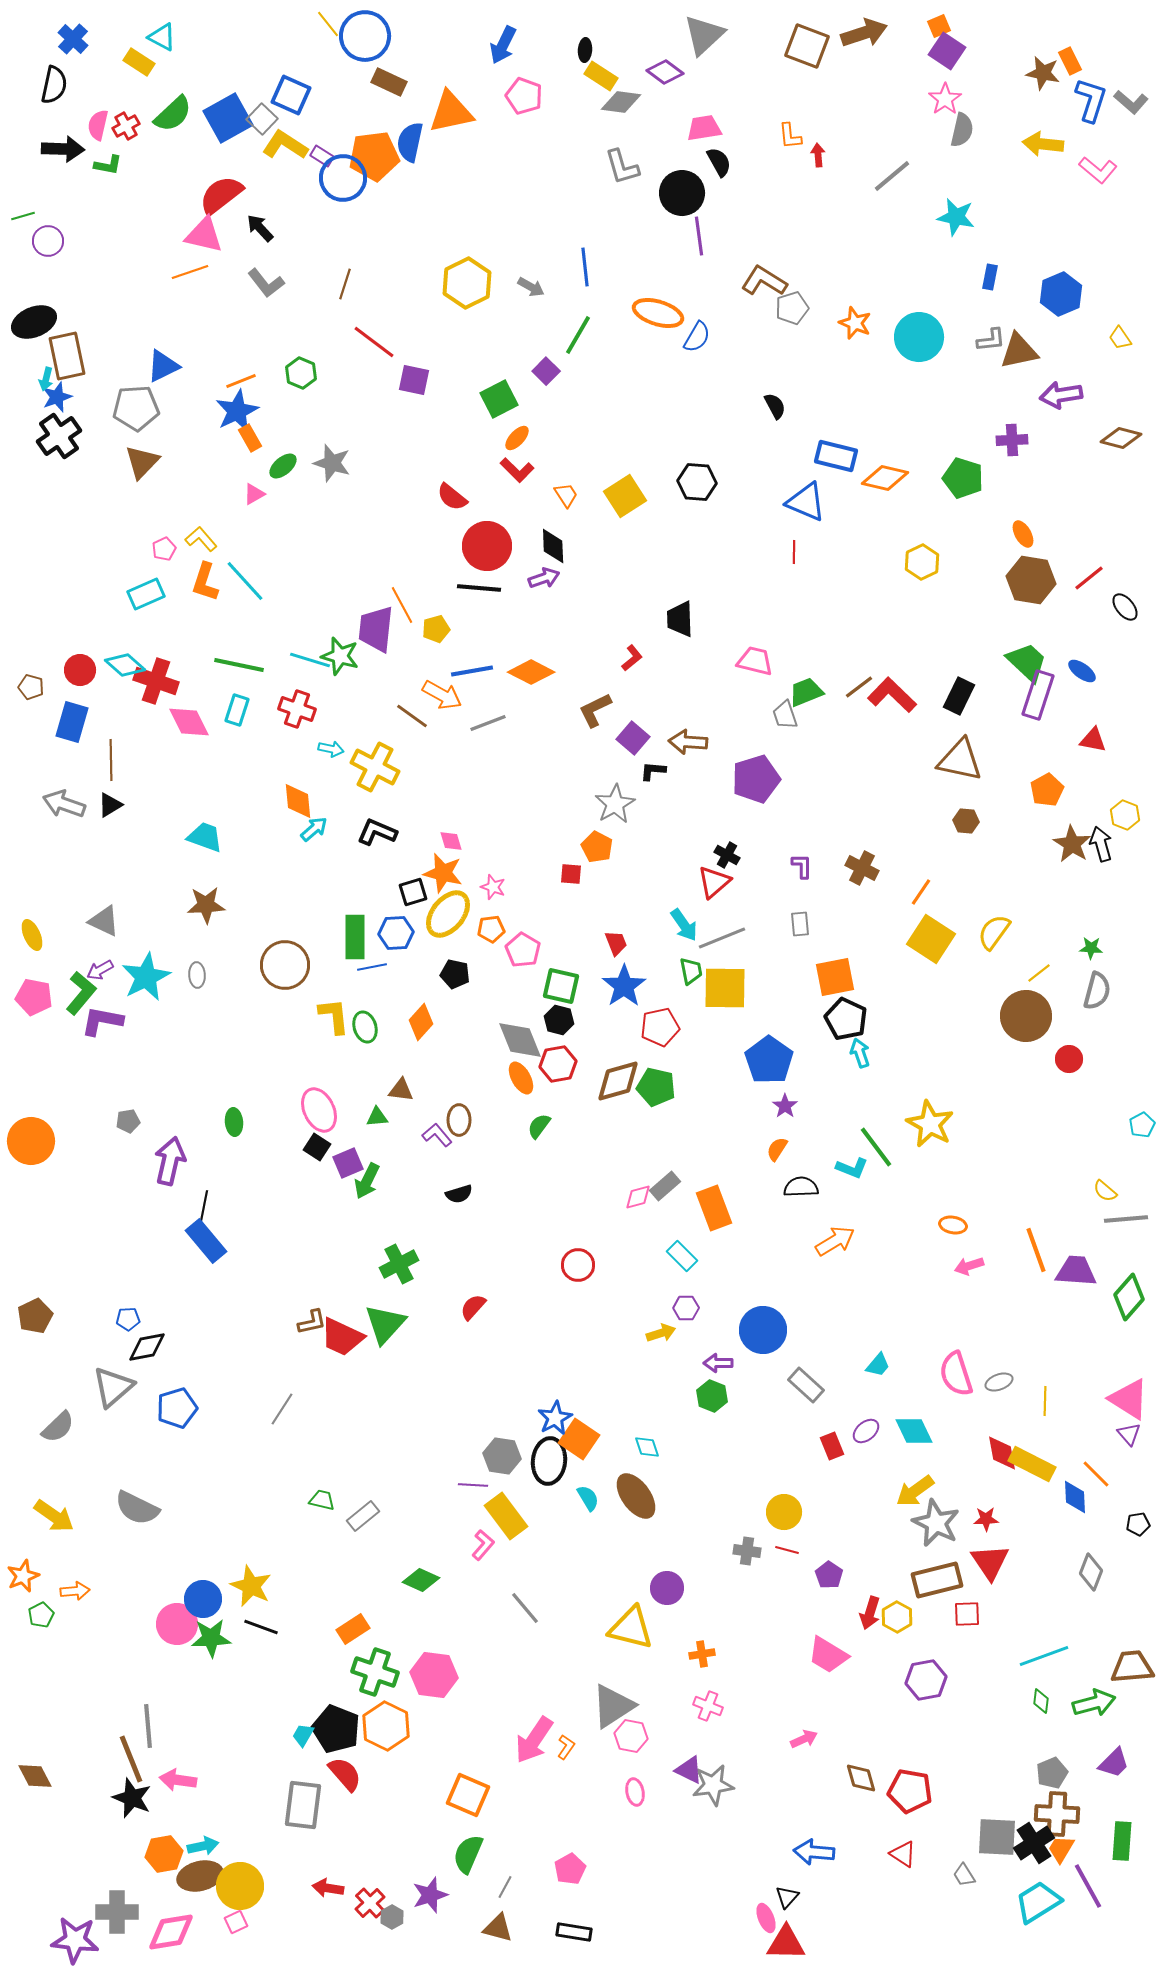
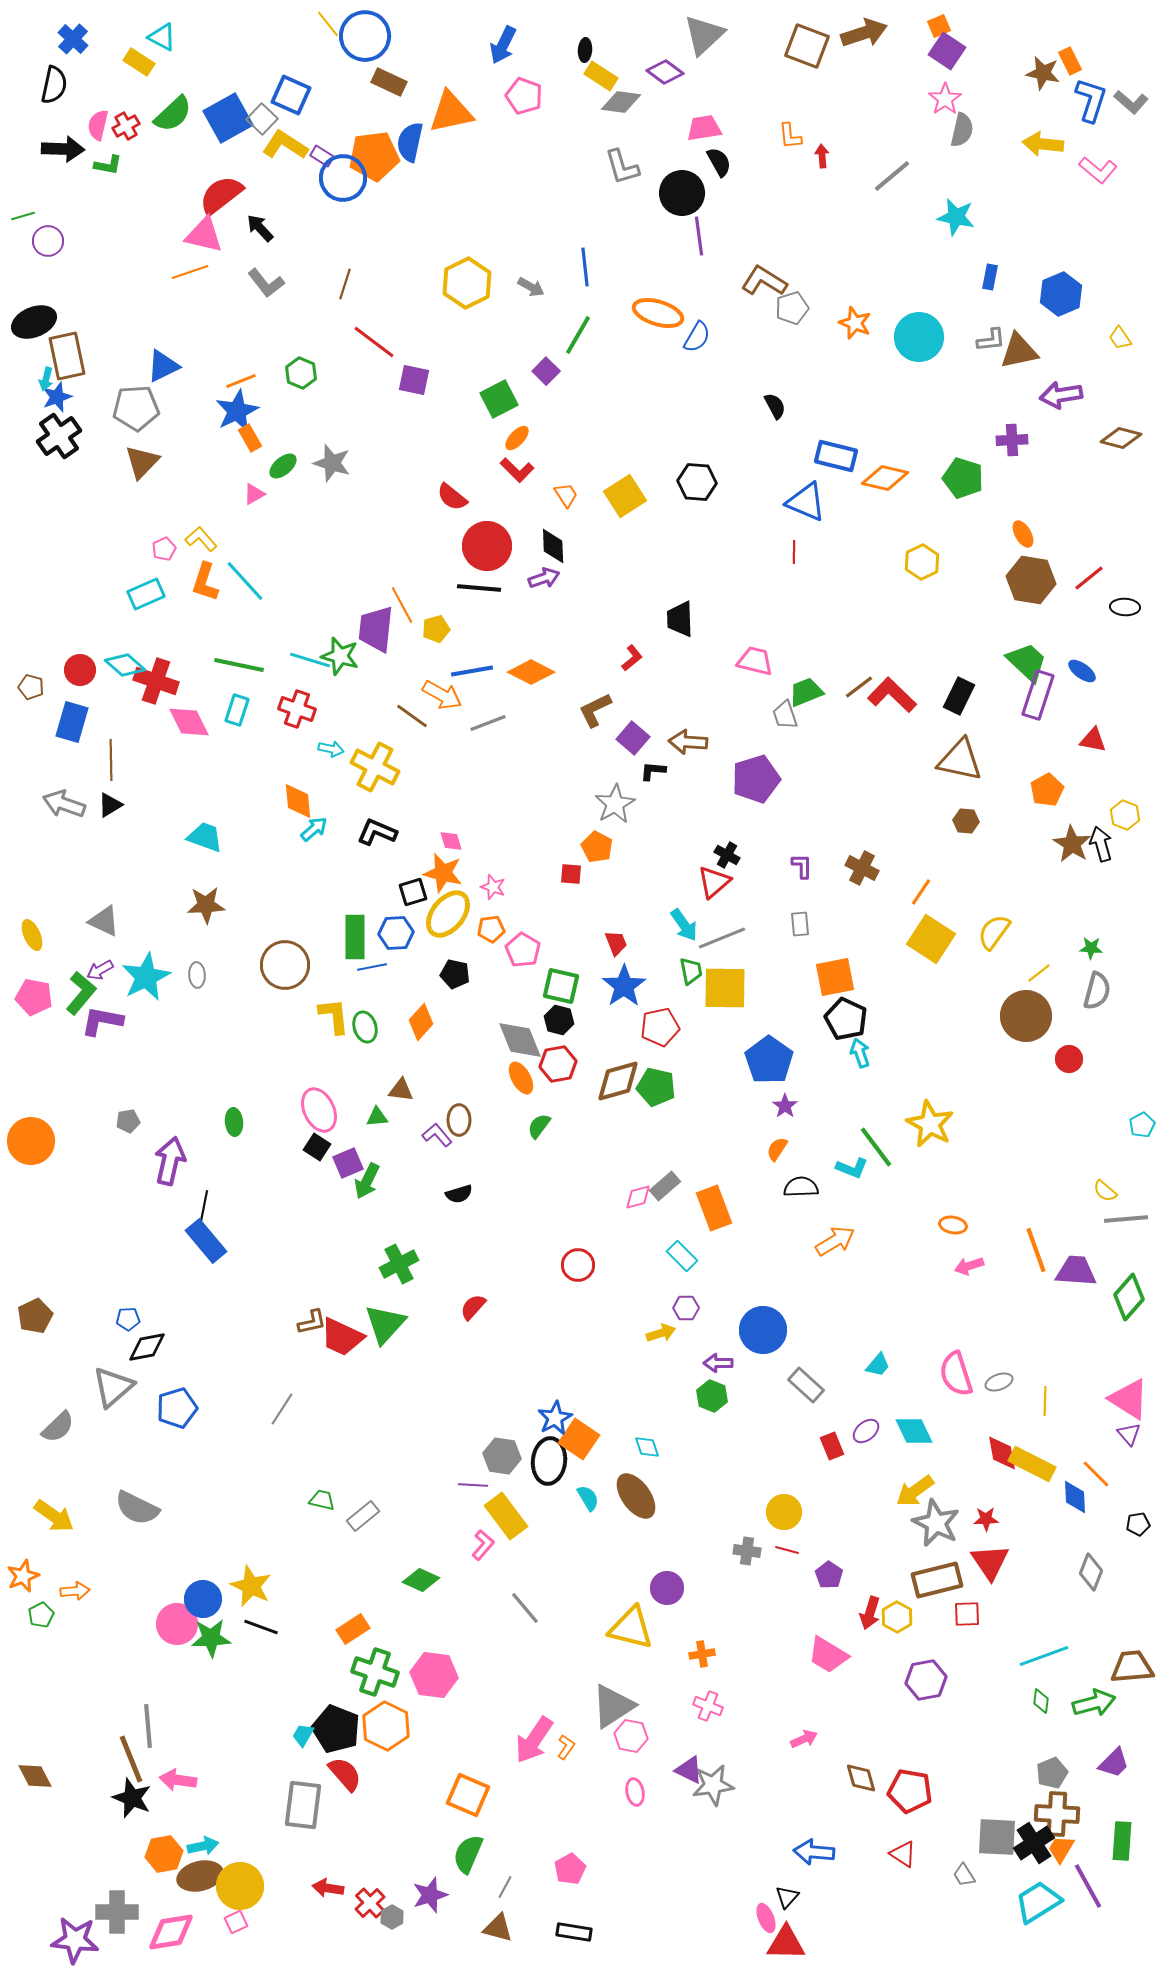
red arrow at (818, 155): moved 4 px right, 1 px down
black ellipse at (1125, 607): rotated 48 degrees counterclockwise
